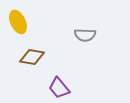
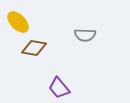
yellow ellipse: rotated 20 degrees counterclockwise
brown diamond: moved 2 px right, 9 px up
